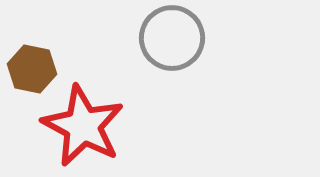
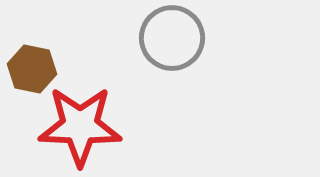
red star: moved 3 px left; rotated 26 degrees counterclockwise
